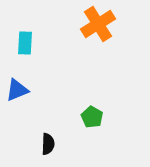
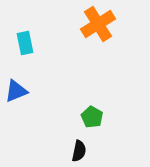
cyan rectangle: rotated 15 degrees counterclockwise
blue triangle: moved 1 px left, 1 px down
black semicircle: moved 31 px right, 7 px down; rotated 10 degrees clockwise
